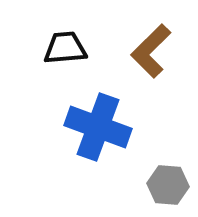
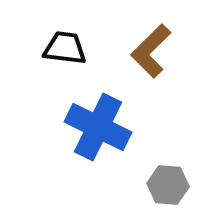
black trapezoid: rotated 12 degrees clockwise
blue cross: rotated 6 degrees clockwise
